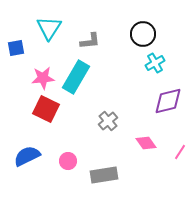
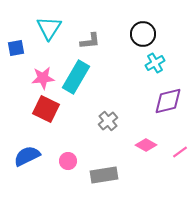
pink diamond: moved 2 px down; rotated 25 degrees counterclockwise
pink line: rotated 21 degrees clockwise
